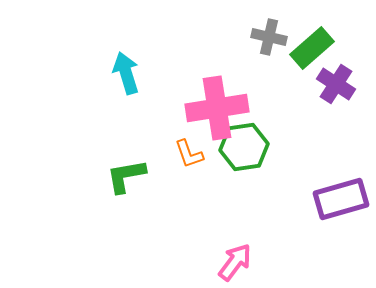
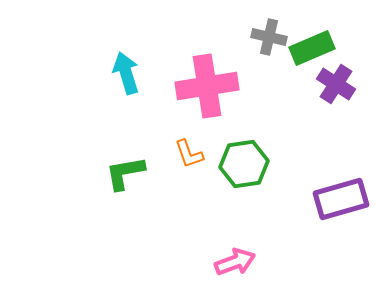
green rectangle: rotated 18 degrees clockwise
pink cross: moved 10 px left, 22 px up
green hexagon: moved 17 px down
green L-shape: moved 1 px left, 3 px up
pink arrow: rotated 33 degrees clockwise
